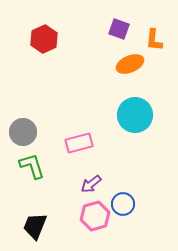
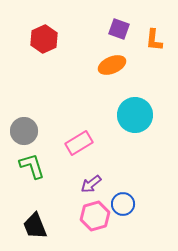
orange ellipse: moved 18 px left, 1 px down
gray circle: moved 1 px right, 1 px up
pink rectangle: rotated 16 degrees counterclockwise
black trapezoid: rotated 44 degrees counterclockwise
